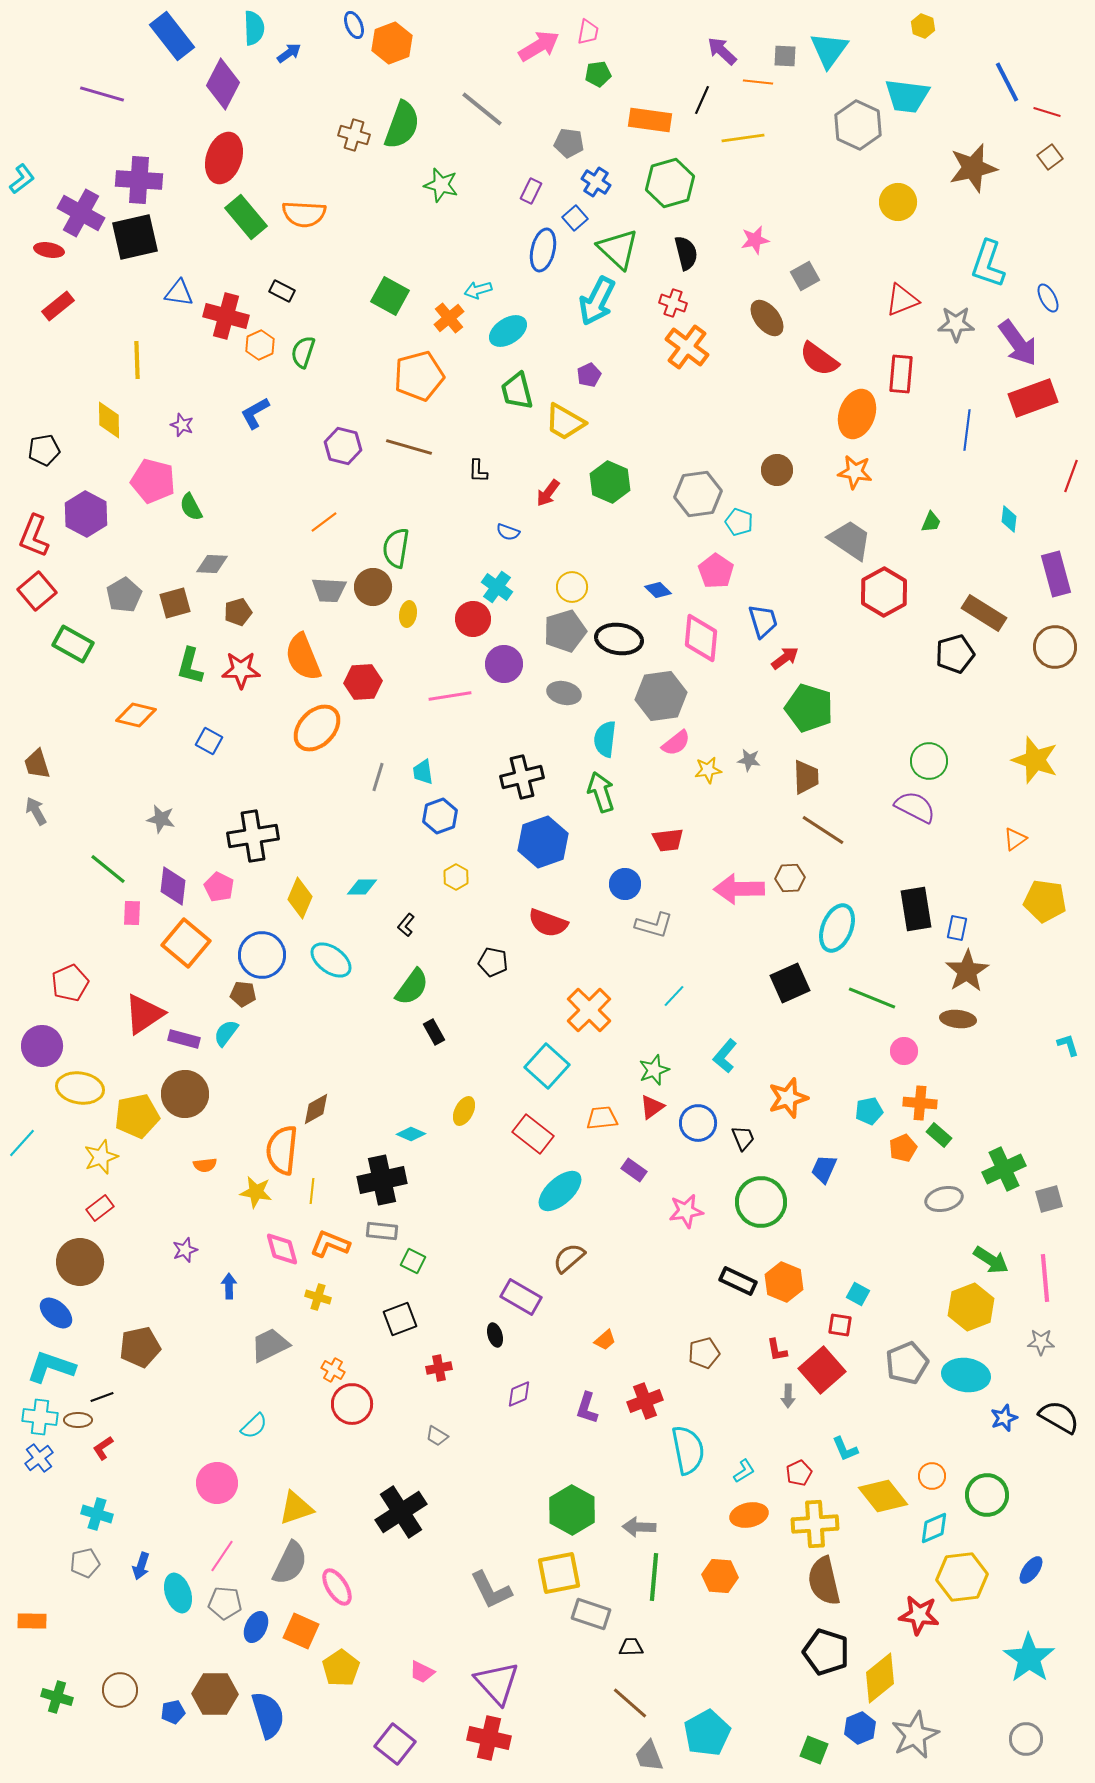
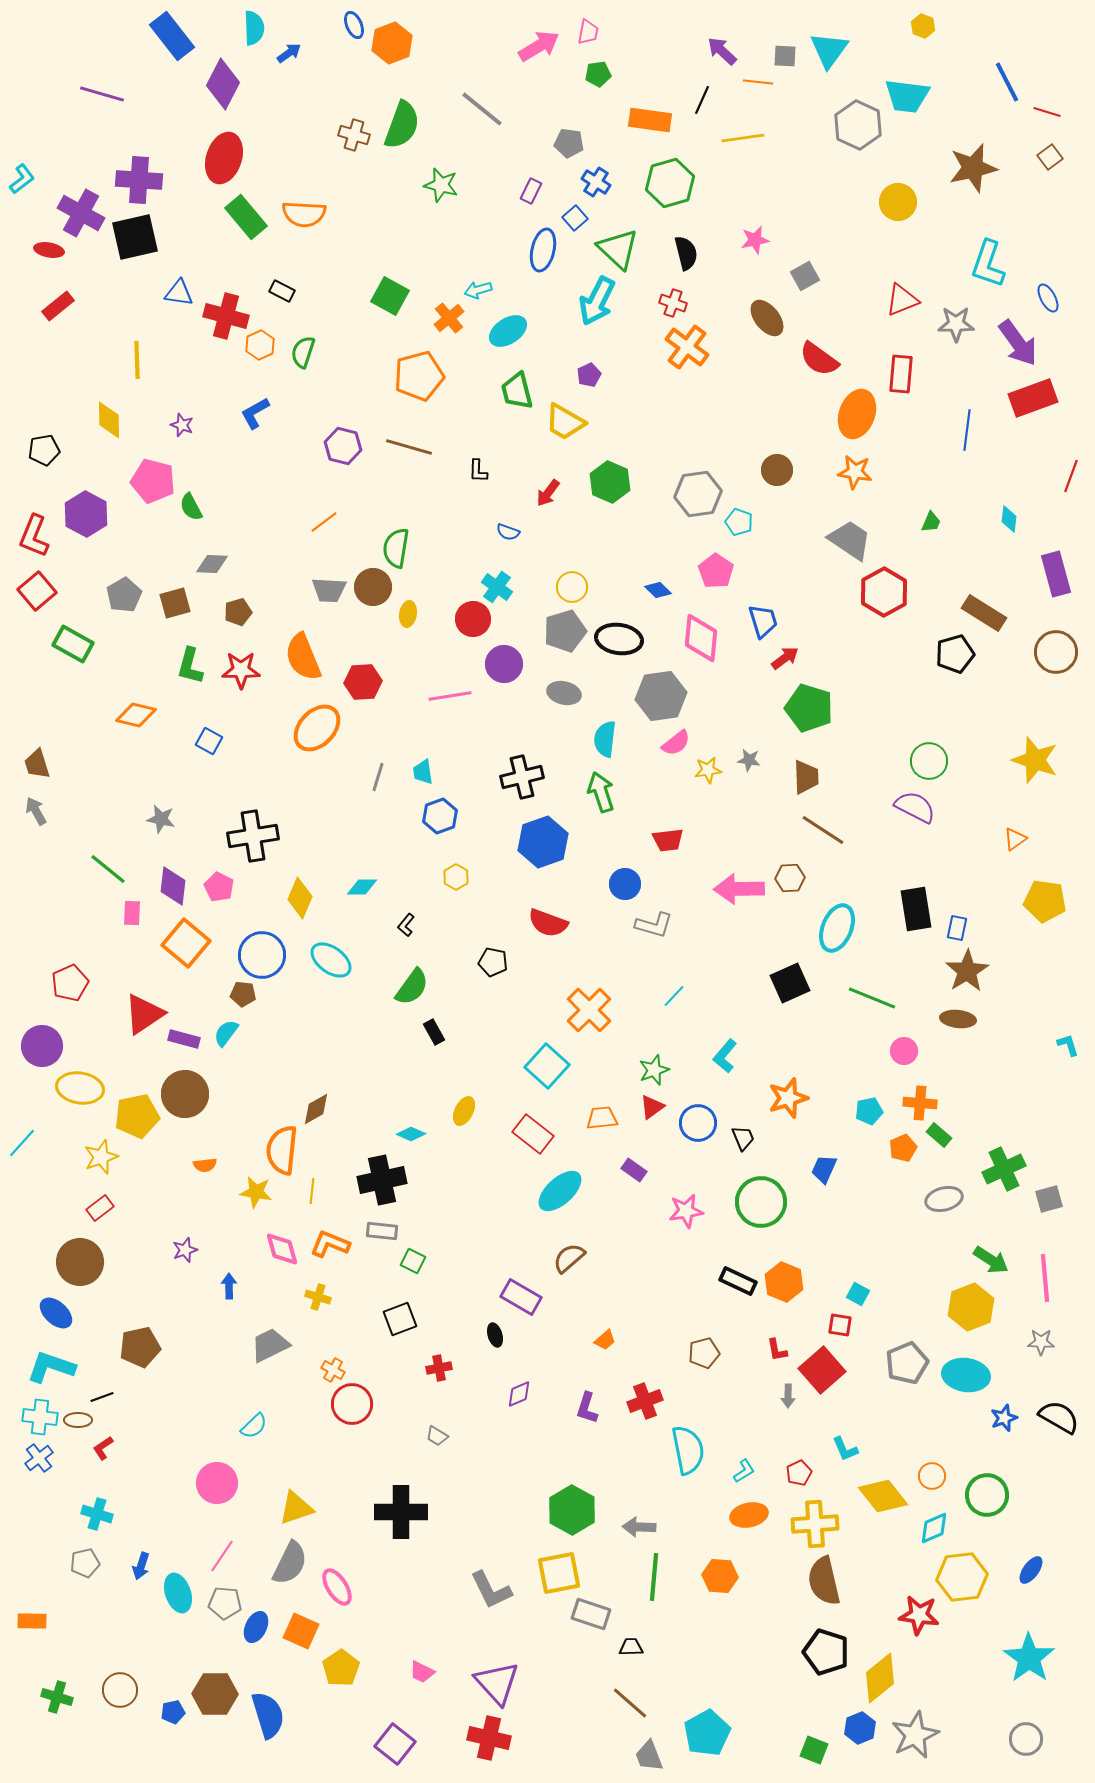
brown circle at (1055, 647): moved 1 px right, 5 px down
black cross at (401, 1512): rotated 33 degrees clockwise
